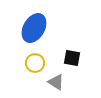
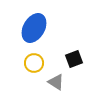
black square: moved 2 px right, 1 px down; rotated 30 degrees counterclockwise
yellow circle: moved 1 px left
